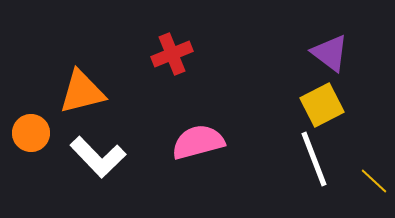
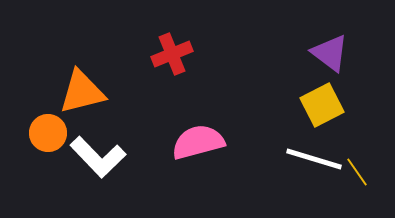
orange circle: moved 17 px right
white line: rotated 52 degrees counterclockwise
yellow line: moved 17 px left, 9 px up; rotated 12 degrees clockwise
